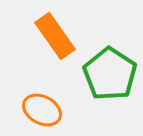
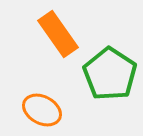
orange rectangle: moved 3 px right, 2 px up
